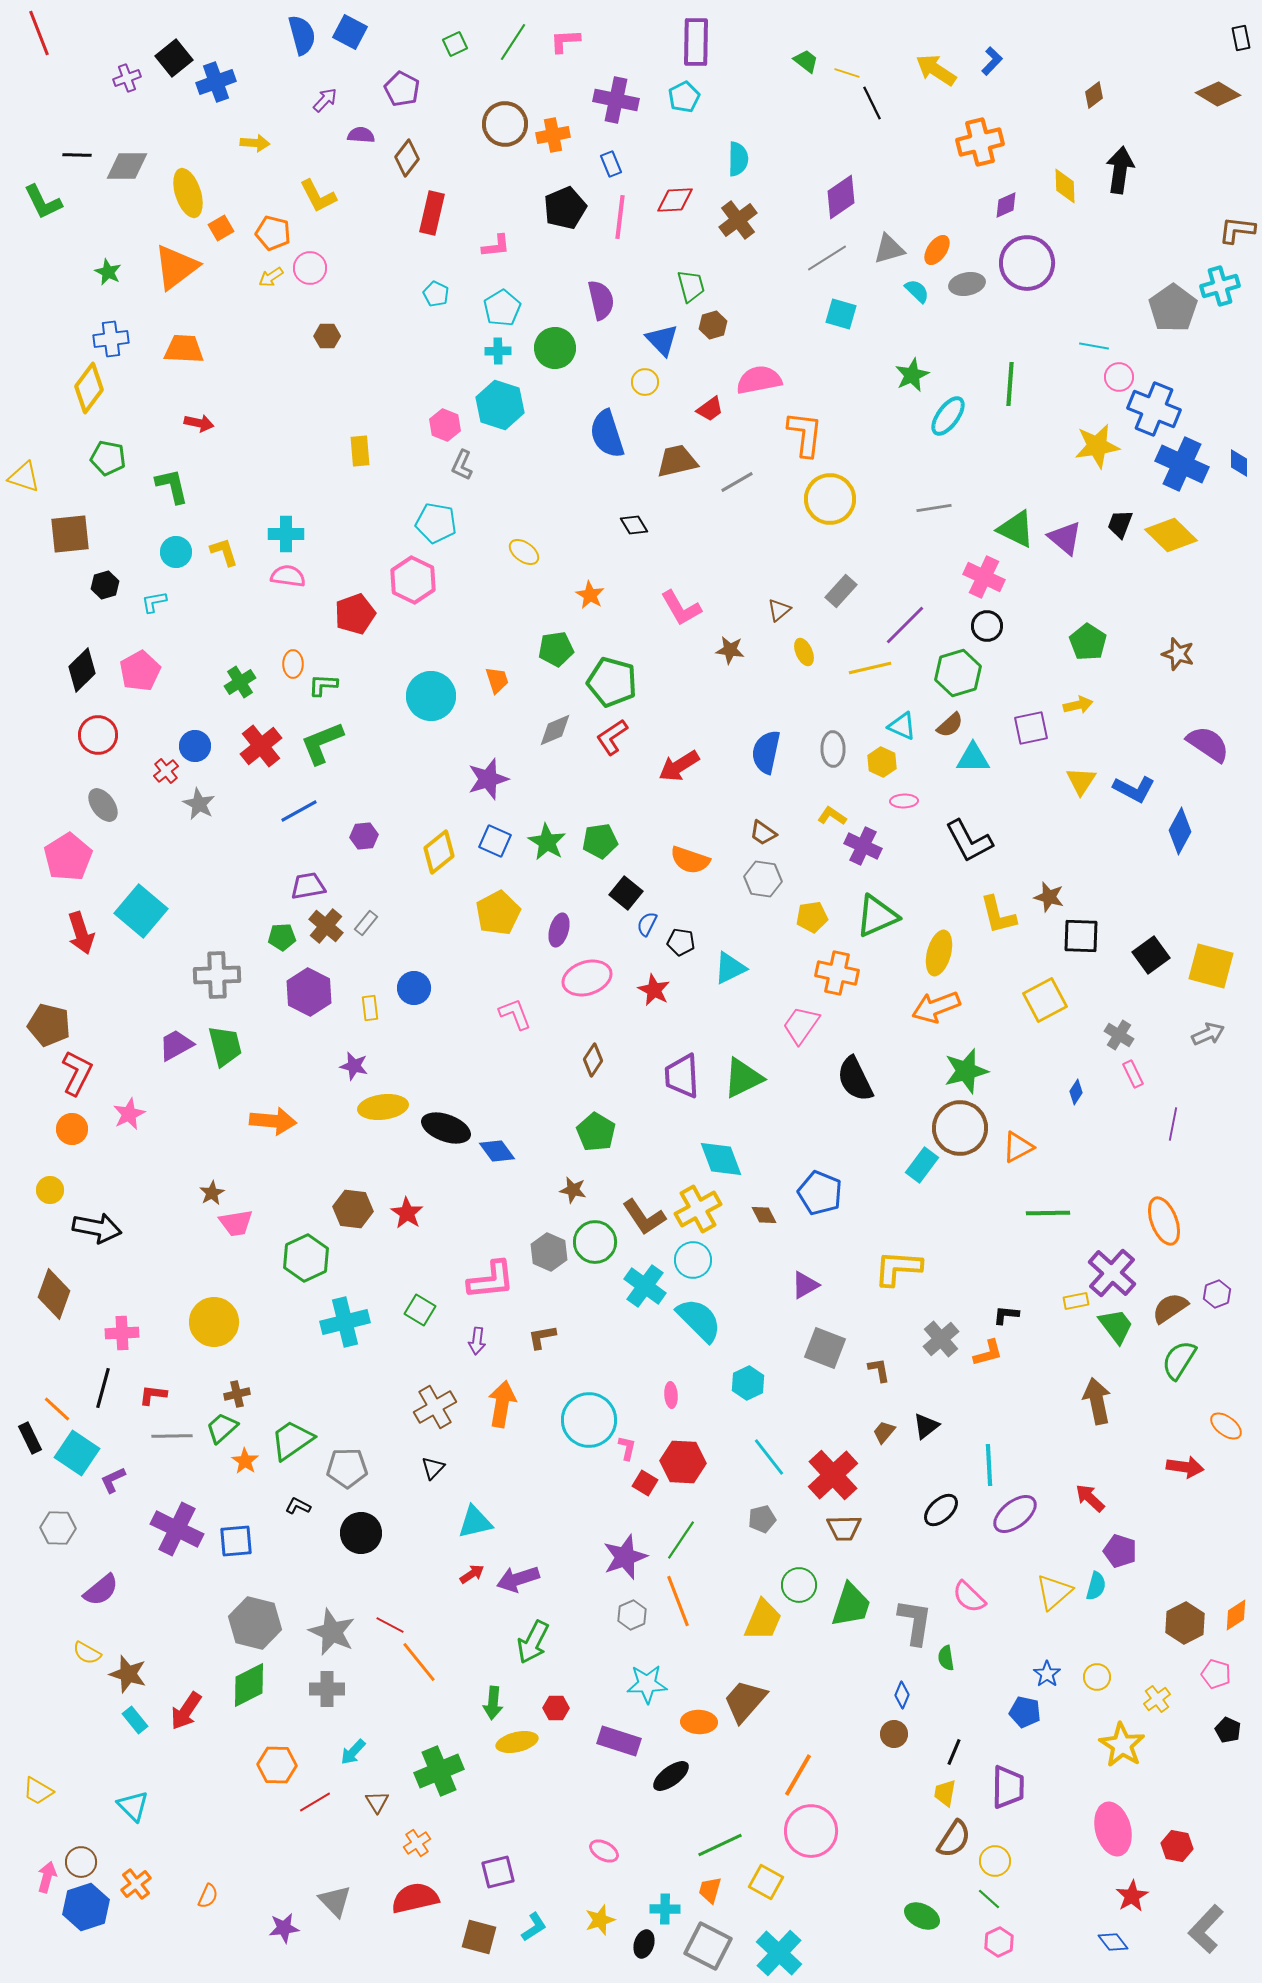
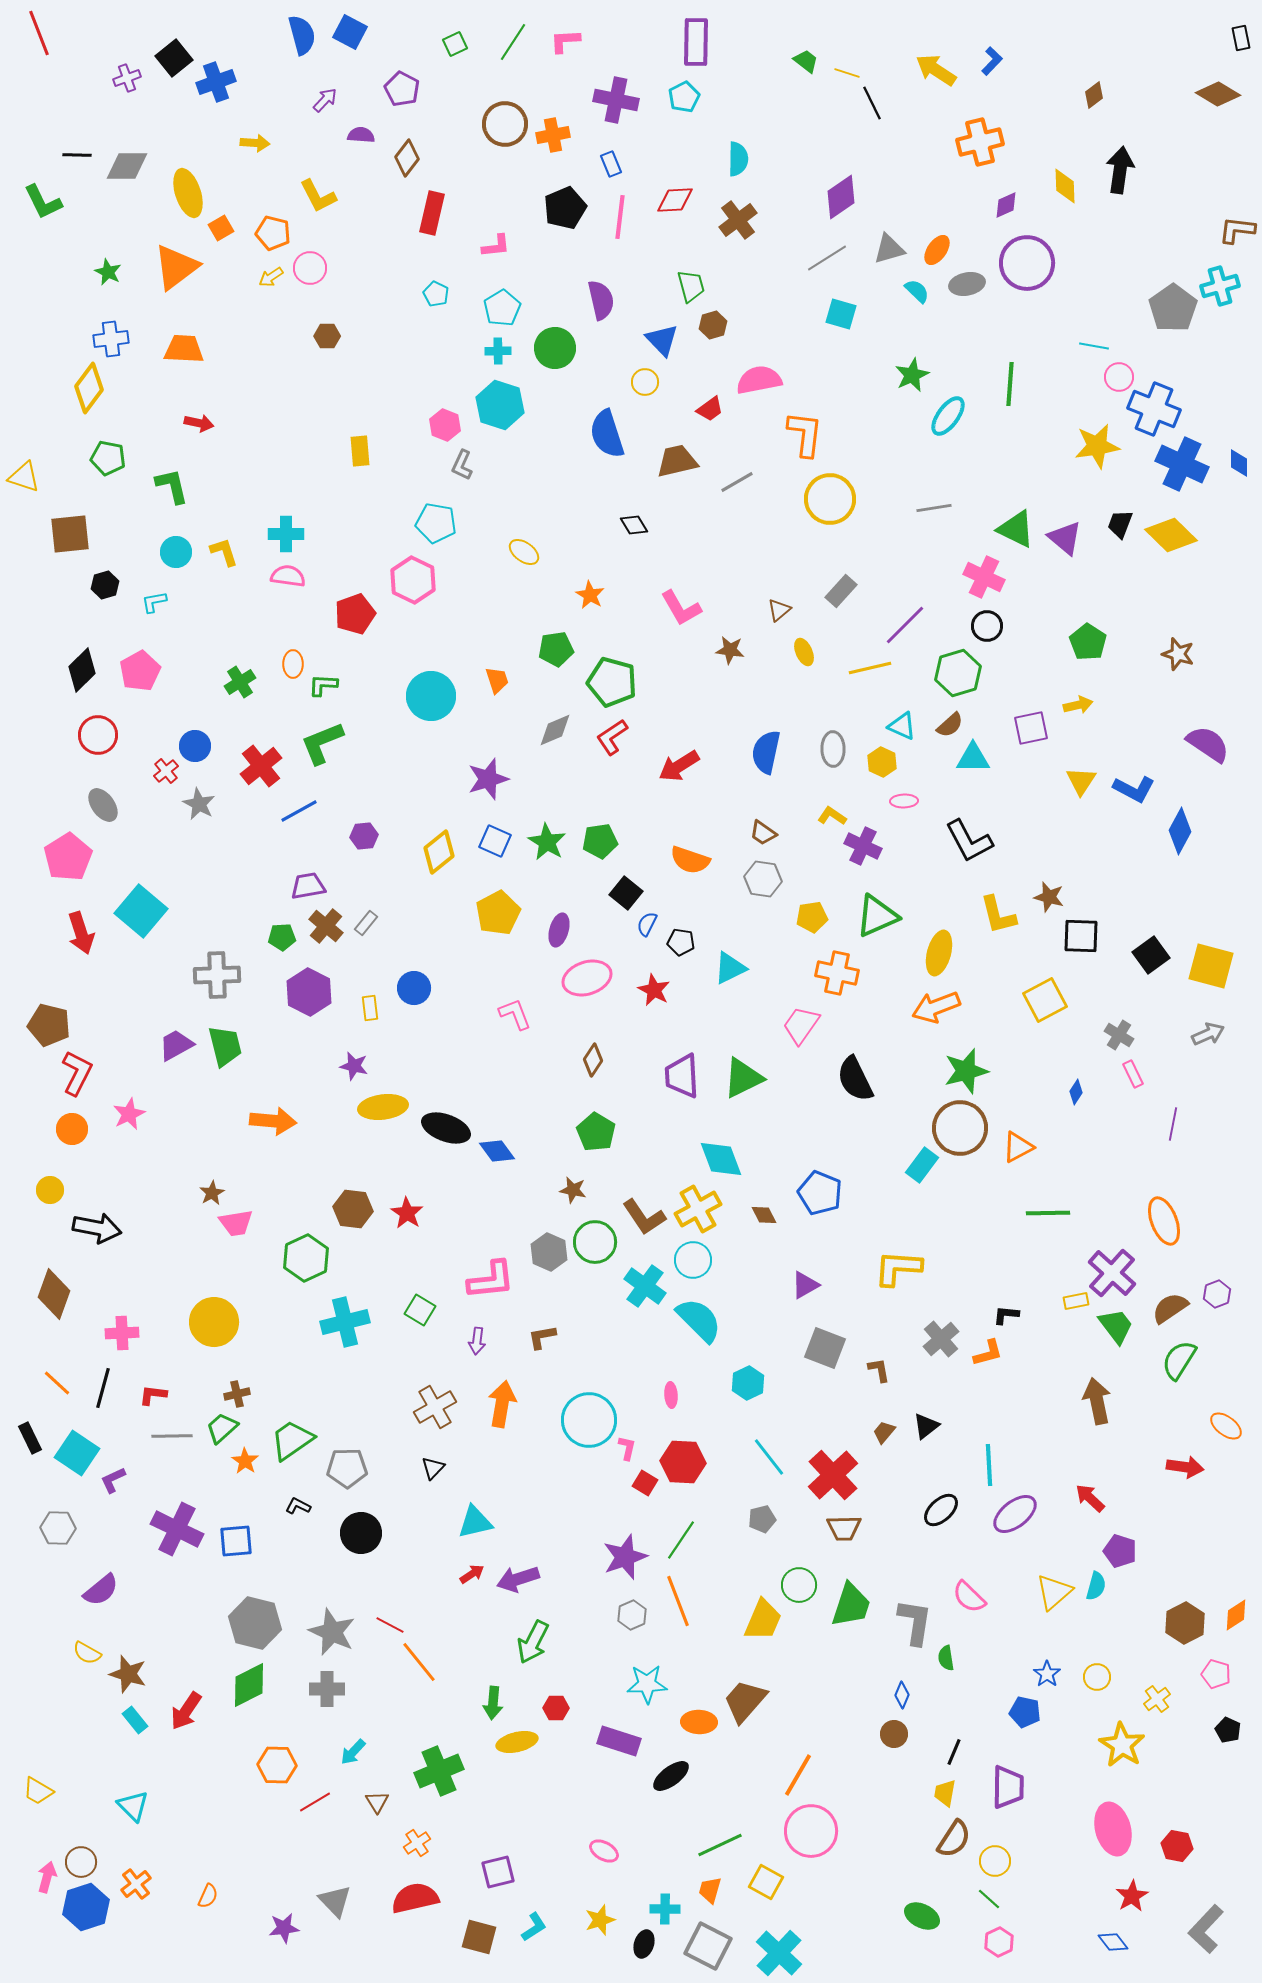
red cross at (261, 746): moved 20 px down
orange line at (57, 1409): moved 26 px up
